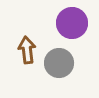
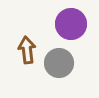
purple circle: moved 1 px left, 1 px down
